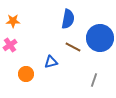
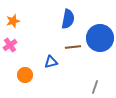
orange star: rotated 16 degrees counterclockwise
brown line: rotated 35 degrees counterclockwise
orange circle: moved 1 px left, 1 px down
gray line: moved 1 px right, 7 px down
